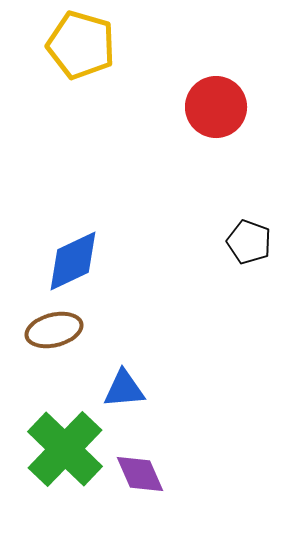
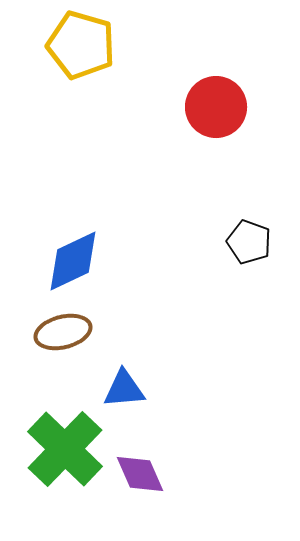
brown ellipse: moved 9 px right, 2 px down
